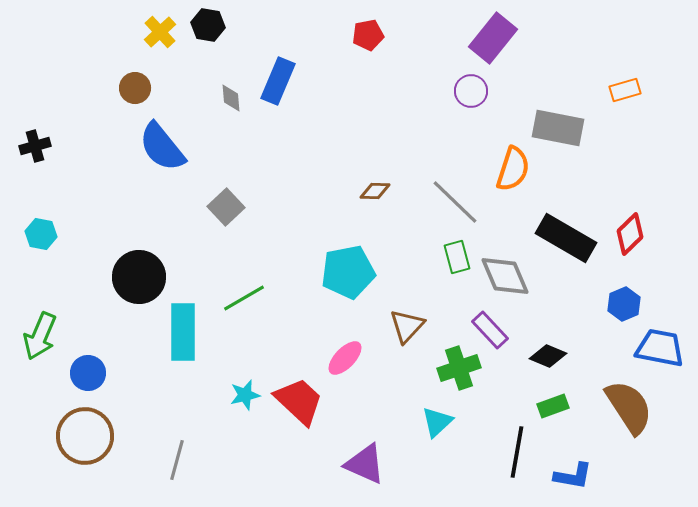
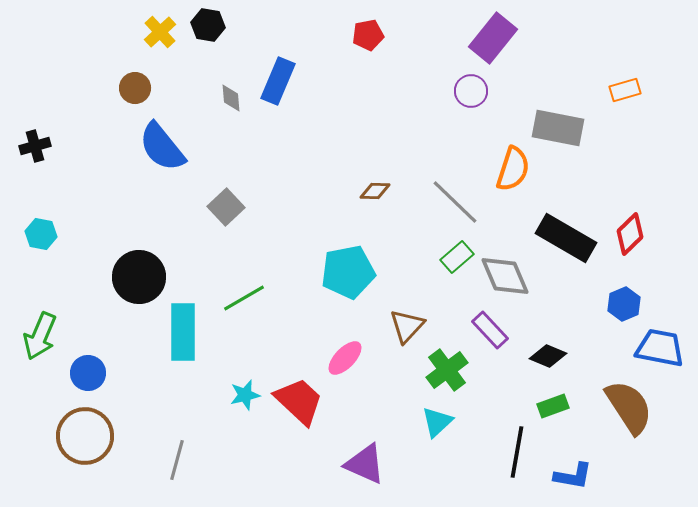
green rectangle at (457, 257): rotated 64 degrees clockwise
green cross at (459, 368): moved 12 px left, 2 px down; rotated 18 degrees counterclockwise
